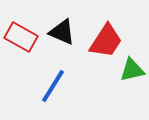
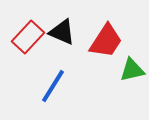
red rectangle: moved 7 px right; rotated 76 degrees counterclockwise
